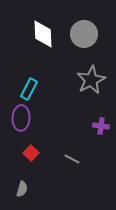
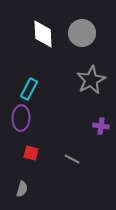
gray circle: moved 2 px left, 1 px up
red square: rotated 28 degrees counterclockwise
